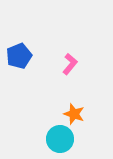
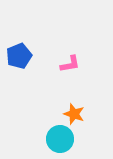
pink L-shape: rotated 40 degrees clockwise
